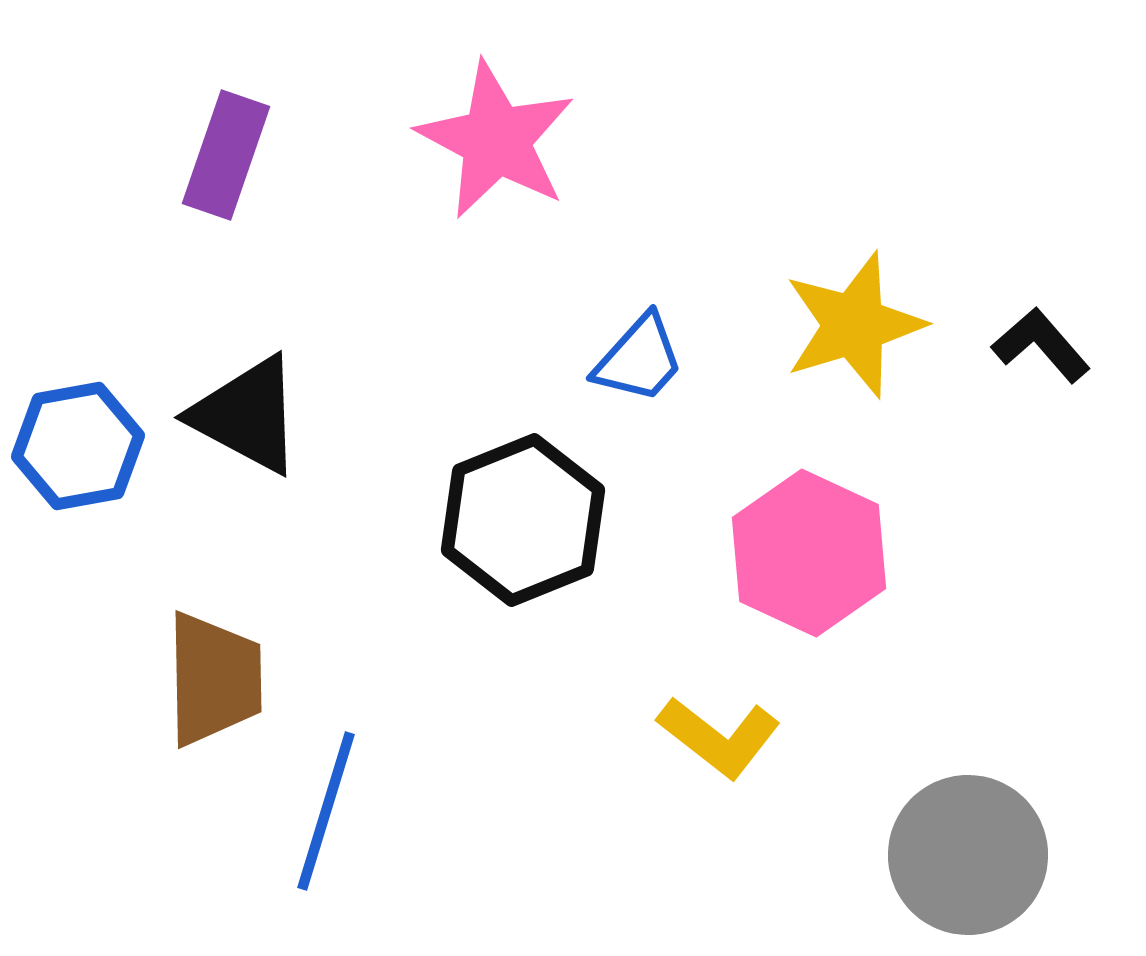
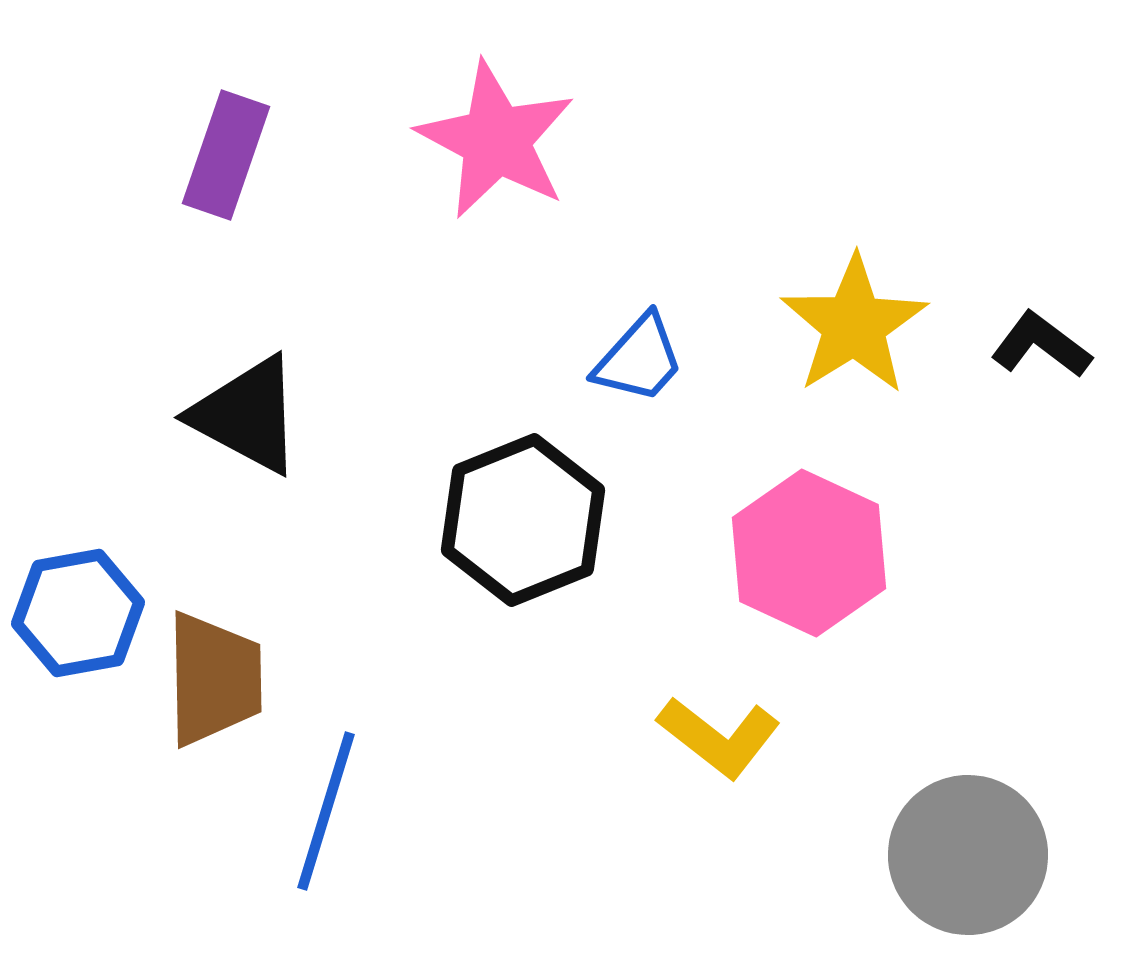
yellow star: rotated 15 degrees counterclockwise
black L-shape: rotated 12 degrees counterclockwise
blue hexagon: moved 167 px down
